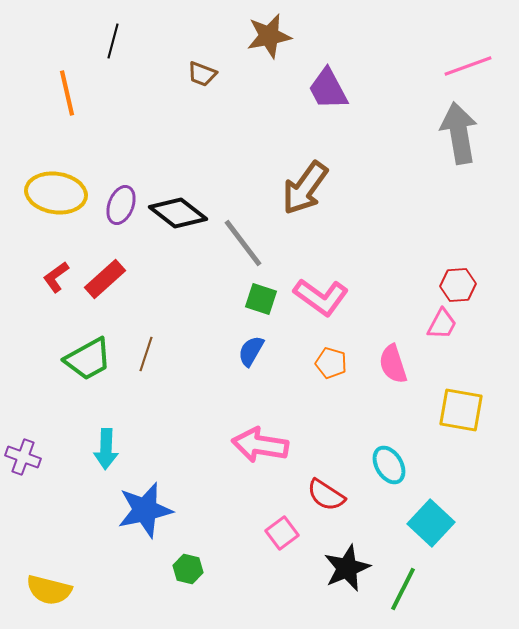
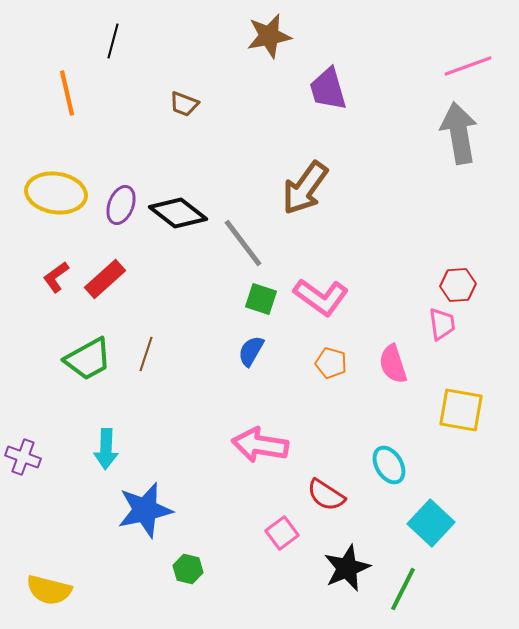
brown trapezoid: moved 18 px left, 30 px down
purple trapezoid: rotated 12 degrees clockwise
pink trapezoid: rotated 36 degrees counterclockwise
